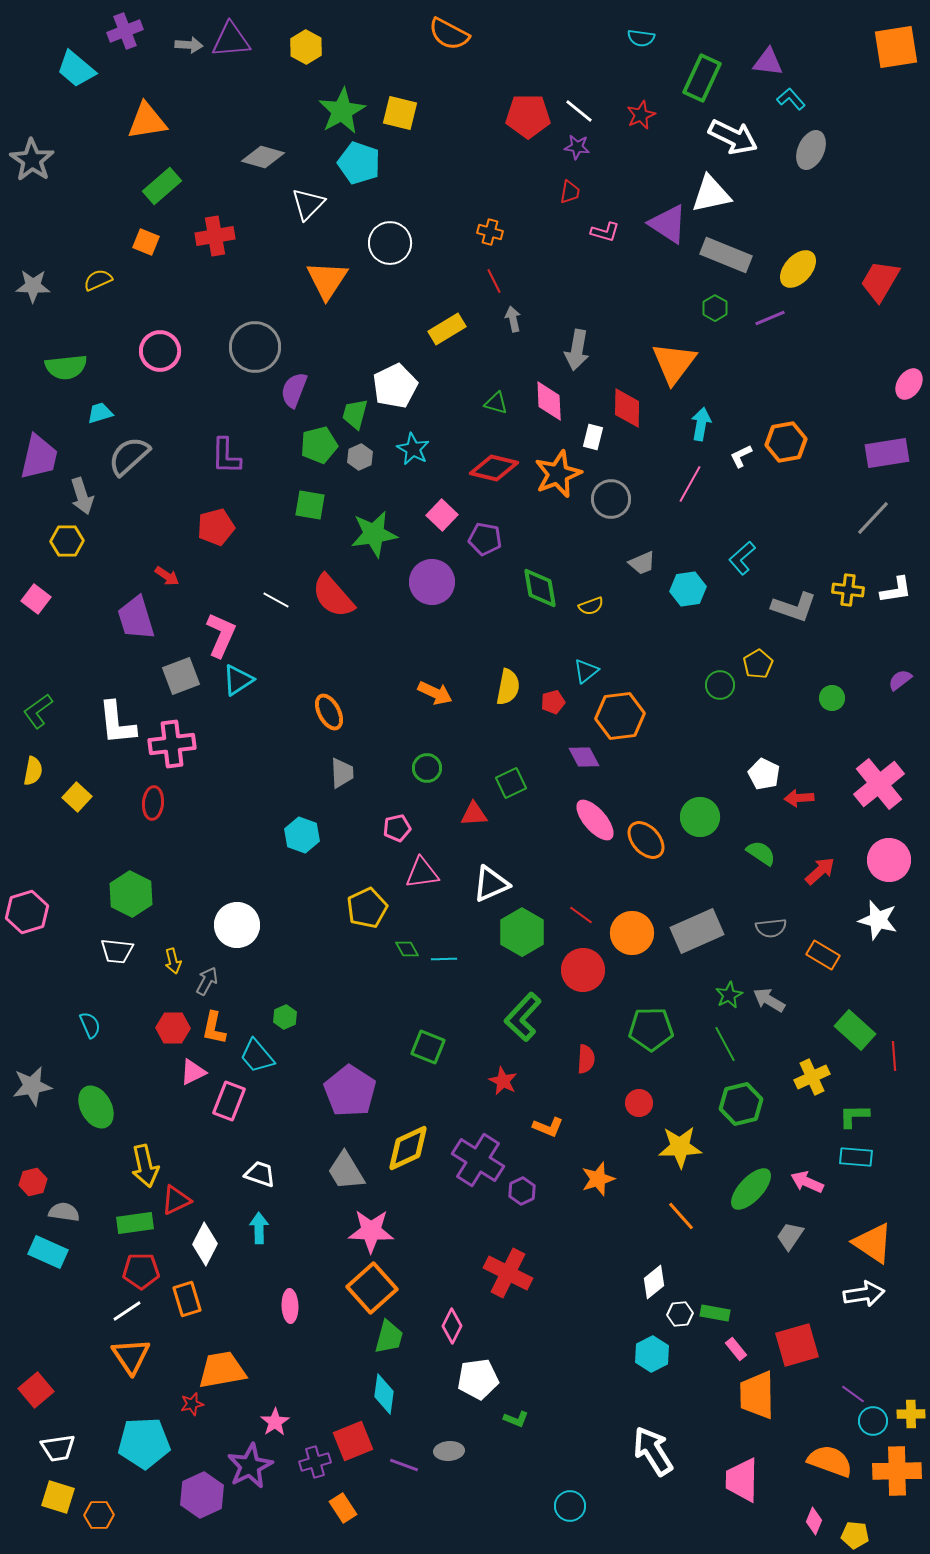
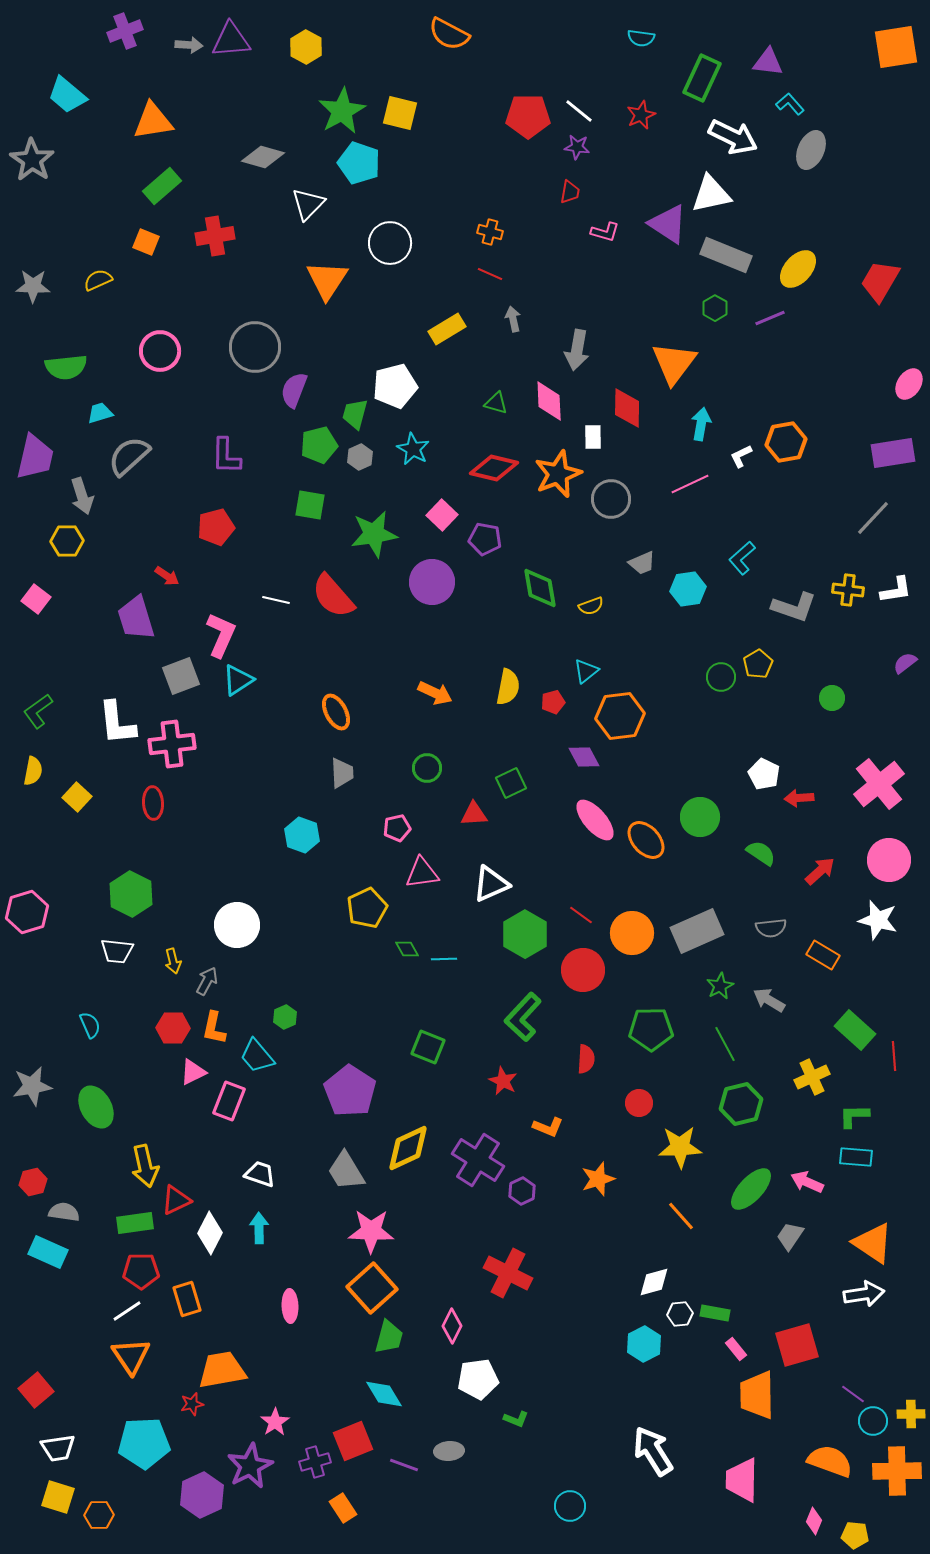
cyan trapezoid at (76, 69): moved 9 px left, 26 px down
cyan L-shape at (791, 99): moved 1 px left, 5 px down
orange triangle at (147, 121): moved 6 px right
red line at (494, 281): moved 4 px left, 7 px up; rotated 40 degrees counterclockwise
white pentagon at (395, 386): rotated 12 degrees clockwise
white rectangle at (593, 437): rotated 15 degrees counterclockwise
purple rectangle at (887, 453): moved 6 px right
purple trapezoid at (39, 457): moved 4 px left
pink line at (690, 484): rotated 36 degrees clockwise
white line at (276, 600): rotated 16 degrees counterclockwise
purple semicircle at (900, 680): moved 5 px right, 17 px up
green circle at (720, 685): moved 1 px right, 8 px up
orange ellipse at (329, 712): moved 7 px right
red ellipse at (153, 803): rotated 8 degrees counterclockwise
green hexagon at (522, 932): moved 3 px right, 2 px down
green star at (729, 995): moved 9 px left, 9 px up
white diamond at (205, 1244): moved 5 px right, 11 px up
white diamond at (654, 1282): rotated 24 degrees clockwise
cyan hexagon at (652, 1354): moved 8 px left, 10 px up
cyan diamond at (384, 1394): rotated 39 degrees counterclockwise
